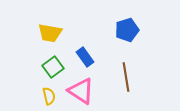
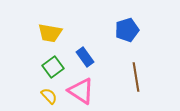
brown line: moved 10 px right
yellow semicircle: rotated 30 degrees counterclockwise
